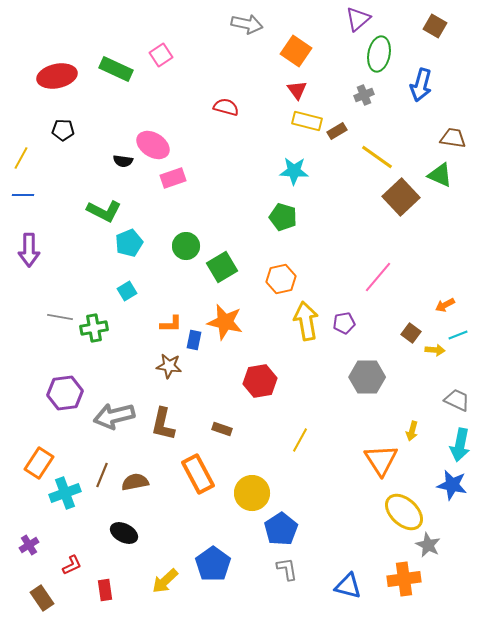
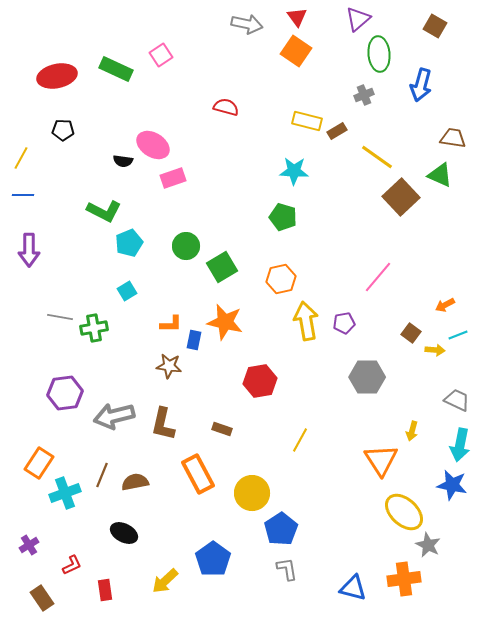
green ellipse at (379, 54): rotated 16 degrees counterclockwise
red triangle at (297, 90): moved 73 px up
blue pentagon at (213, 564): moved 5 px up
blue triangle at (348, 586): moved 5 px right, 2 px down
